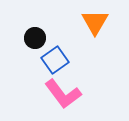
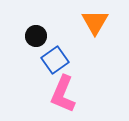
black circle: moved 1 px right, 2 px up
pink L-shape: rotated 60 degrees clockwise
